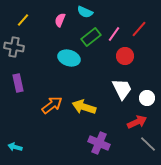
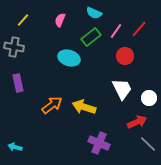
cyan semicircle: moved 9 px right, 1 px down
pink line: moved 2 px right, 3 px up
white circle: moved 2 px right
